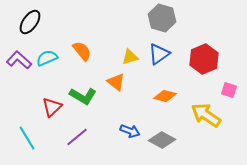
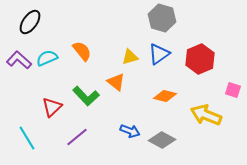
red hexagon: moved 4 px left
pink square: moved 4 px right
green L-shape: moved 3 px right; rotated 16 degrees clockwise
yellow arrow: rotated 12 degrees counterclockwise
